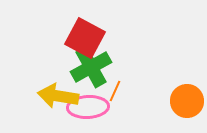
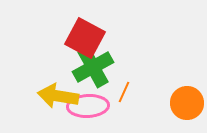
green cross: moved 2 px right
orange line: moved 9 px right, 1 px down
orange circle: moved 2 px down
pink ellipse: moved 1 px up
